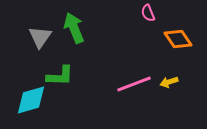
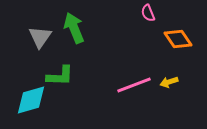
pink line: moved 1 px down
